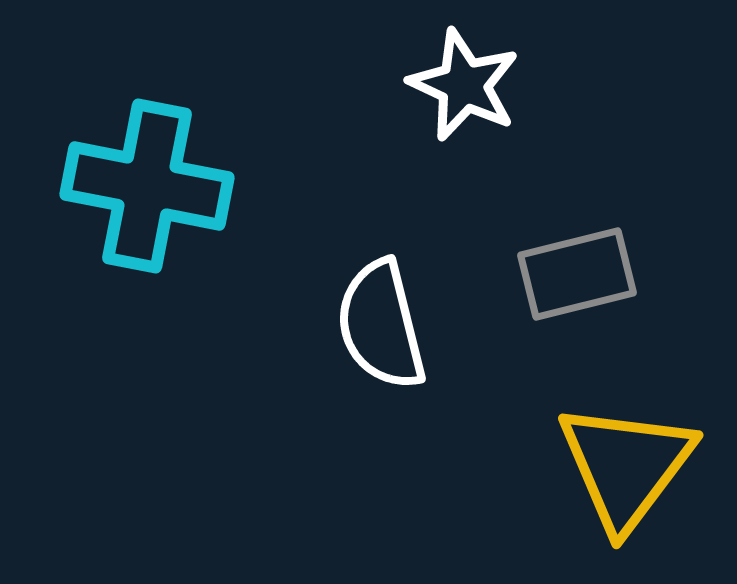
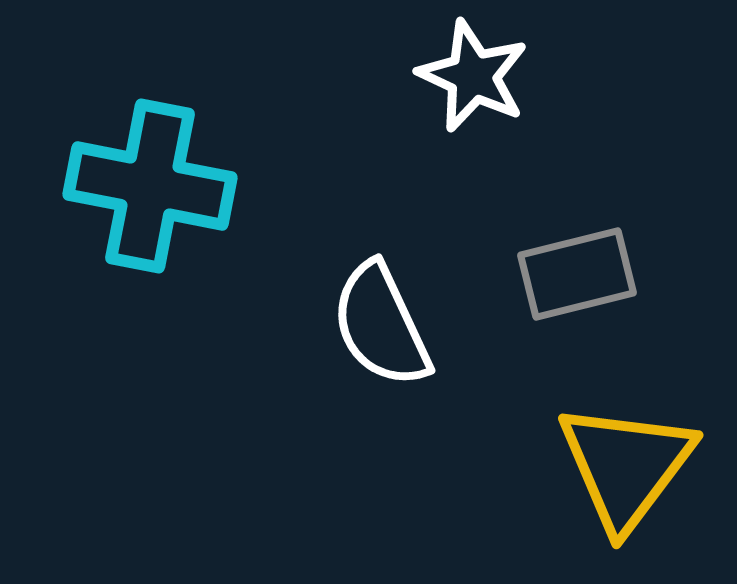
white star: moved 9 px right, 9 px up
cyan cross: moved 3 px right
white semicircle: rotated 11 degrees counterclockwise
